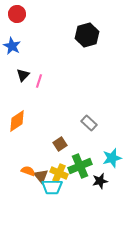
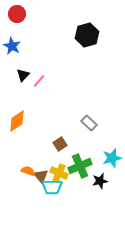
pink line: rotated 24 degrees clockwise
